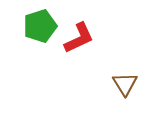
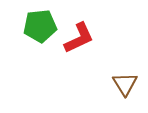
green pentagon: rotated 12 degrees clockwise
